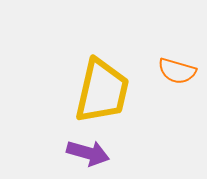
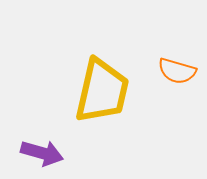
purple arrow: moved 46 px left
